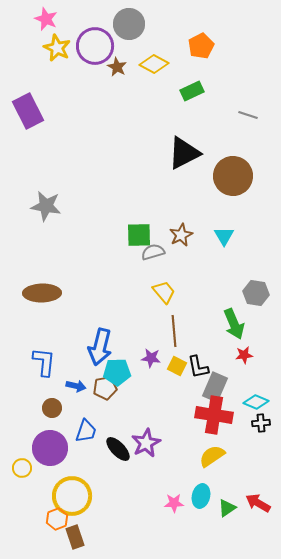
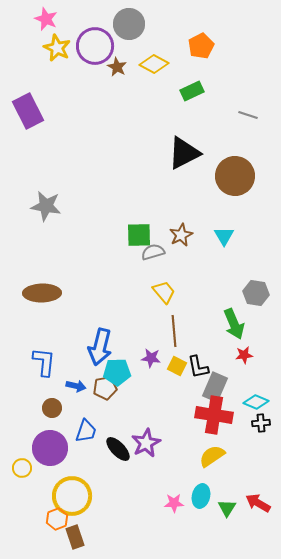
brown circle at (233, 176): moved 2 px right
green triangle at (227, 508): rotated 24 degrees counterclockwise
